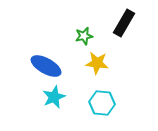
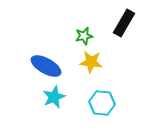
yellow star: moved 6 px left, 1 px up
